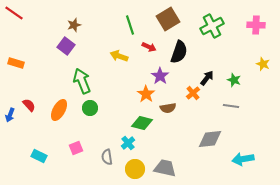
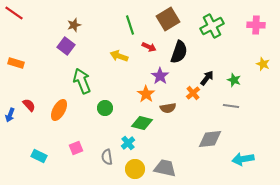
green circle: moved 15 px right
